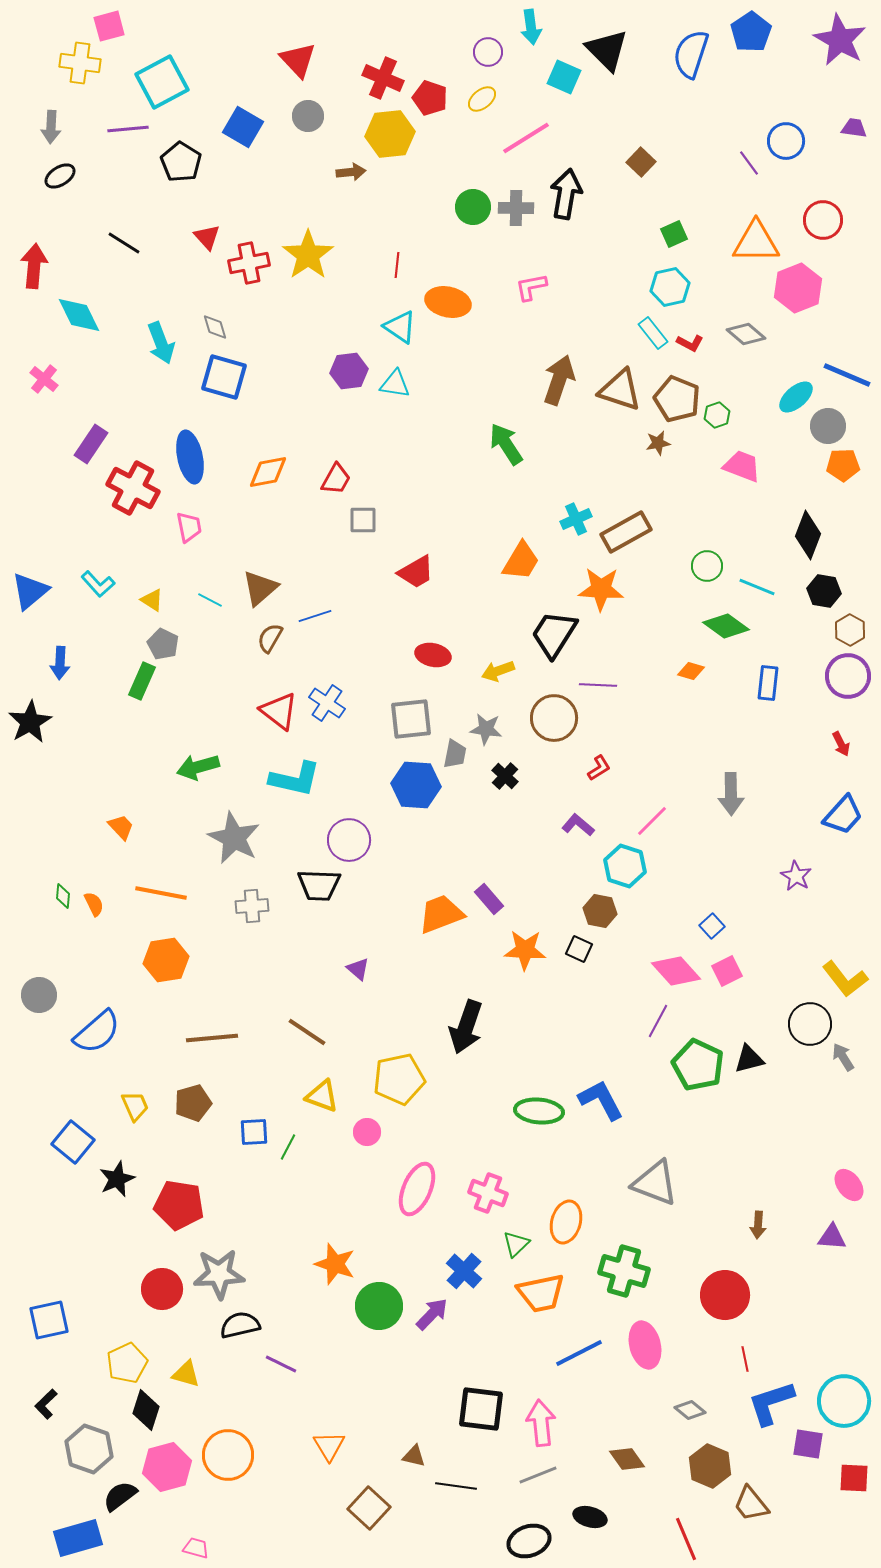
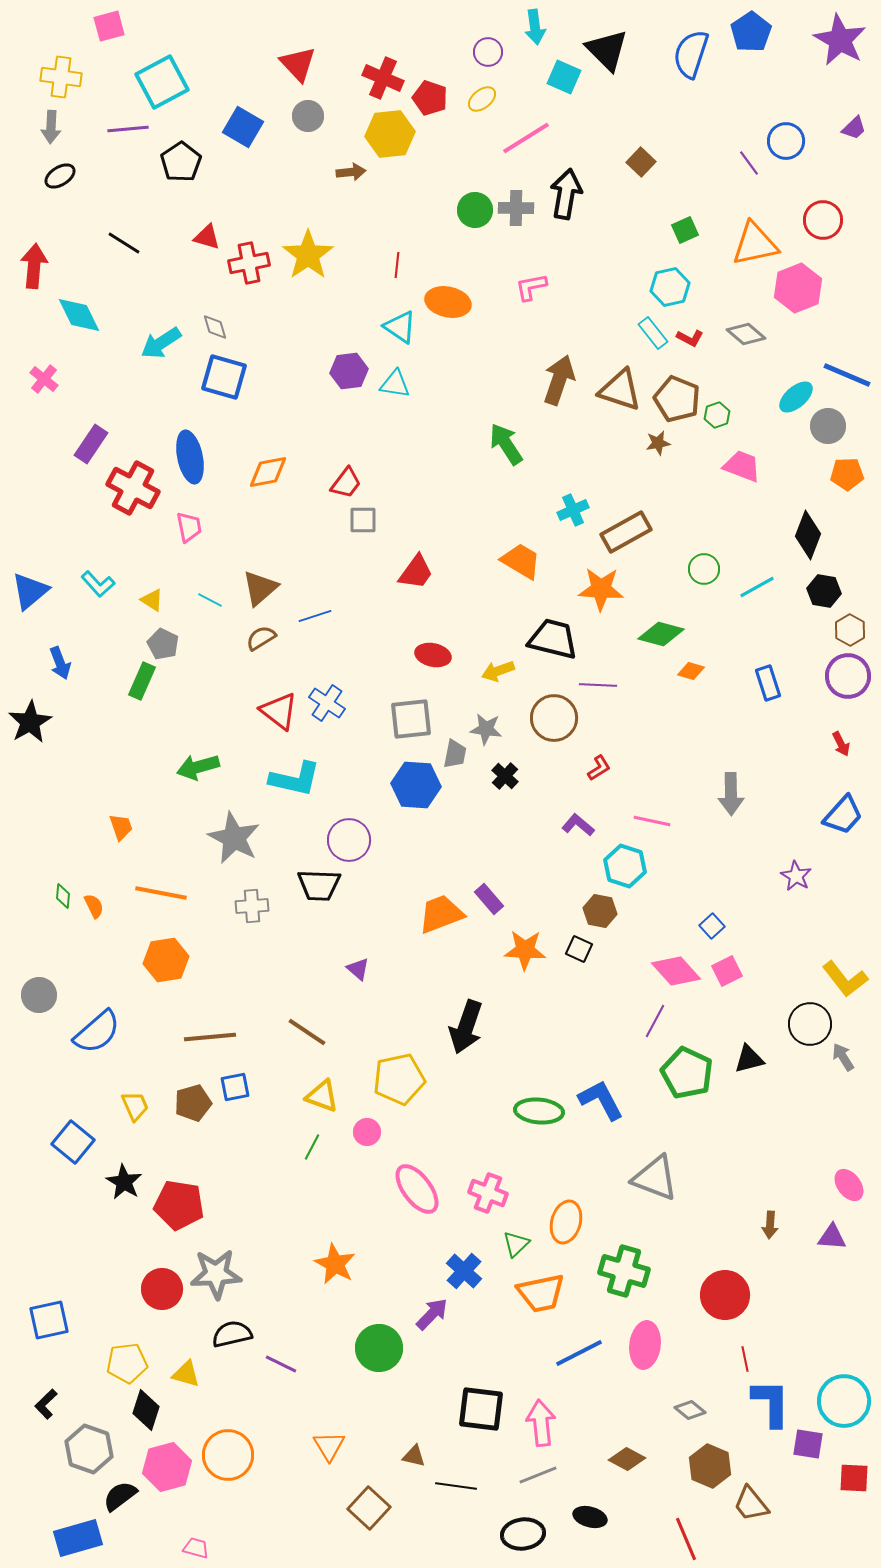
cyan arrow at (531, 27): moved 4 px right
red triangle at (298, 60): moved 4 px down
yellow cross at (80, 63): moved 19 px left, 14 px down
purple trapezoid at (854, 128): rotated 128 degrees clockwise
black pentagon at (181, 162): rotated 6 degrees clockwise
green circle at (473, 207): moved 2 px right, 3 px down
green square at (674, 234): moved 11 px right, 4 px up
red triangle at (207, 237): rotated 32 degrees counterclockwise
orange triangle at (756, 242): moved 1 px left, 2 px down; rotated 12 degrees counterclockwise
cyan arrow at (161, 343): rotated 78 degrees clockwise
red L-shape at (690, 343): moved 5 px up
orange pentagon at (843, 465): moved 4 px right, 9 px down
red trapezoid at (336, 479): moved 10 px right, 4 px down; rotated 8 degrees clockwise
cyan cross at (576, 519): moved 3 px left, 9 px up
orange trapezoid at (521, 561): rotated 90 degrees counterclockwise
green circle at (707, 566): moved 3 px left, 3 px down
red trapezoid at (416, 572): rotated 24 degrees counterclockwise
cyan line at (757, 587): rotated 51 degrees counterclockwise
green diamond at (726, 626): moved 65 px left, 8 px down; rotated 21 degrees counterclockwise
black trapezoid at (554, 634): moved 1 px left, 5 px down; rotated 72 degrees clockwise
brown semicircle at (270, 638): moved 9 px left; rotated 28 degrees clockwise
blue arrow at (60, 663): rotated 24 degrees counterclockwise
blue rectangle at (768, 683): rotated 24 degrees counterclockwise
pink line at (652, 821): rotated 57 degrees clockwise
orange trapezoid at (121, 827): rotated 24 degrees clockwise
orange semicircle at (94, 904): moved 2 px down
purple line at (658, 1021): moved 3 px left
brown line at (212, 1038): moved 2 px left, 1 px up
green pentagon at (698, 1065): moved 11 px left, 8 px down
blue square at (254, 1132): moved 19 px left, 45 px up; rotated 8 degrees counterclockwise
green line at (288, 1147): moved 24 px right
black star at (117, 1179): moved 7 px right, 3 px down; rotated 18 degrees counterclockwise
gray triangle at (655, 1183): moved 5 px up
pink ellipse at (417, 1189): rotated 60 degrees counterclockwise
brown arrow at (758, 1225): moved 12 px right
orange star at (335, 1264): rotated 9 degrees clockwise
gray star at (219, 1274): moved 3 px left
green circle at (379, 1306): moved 42 px down
black semicircle at (240, 1325): moved 8 px left, 9 px down
pink ellipse at (645, 1345): rotated 21 degrees clockwise
yellow pentagon at (127, 1363): rotated 18 degrees clockwise
blue L-shape at (771, 1403): rotated 108 degrees clockwise
brown diamond at (627, 1459): rotated 27 degrees counterclockwise
black ellipse at (529, 1541): moved 6 px left, 7 px up; rotated 12 degrees clockwise
